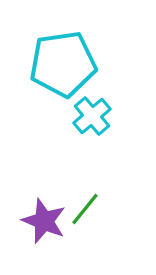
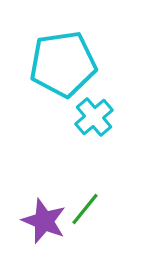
cyan cross: moved 2 px right, 1 px down
